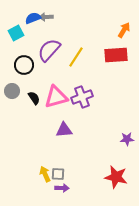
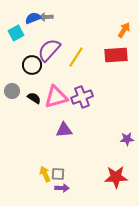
black circle: moved 8 px right
black semicircle: rotated 24 degrees counterclockwise
red star: rotated 15 degrees counterclockwise
